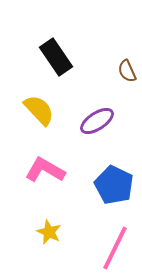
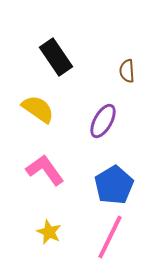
brown semicircle: rotated 20 degrees clockwise
yellow semicircle: moved 1 px left, 1 px up; rotated 12 degrees counterclockwise
purple ellipse: moved 6 px right; rotated 28 degrees counterclockwise
pink L-shape: rotated 24 degrees clockwise
blue pentagon: rotated 15 degrees clockwise
pink line: moved 5 px left, 11 px up
